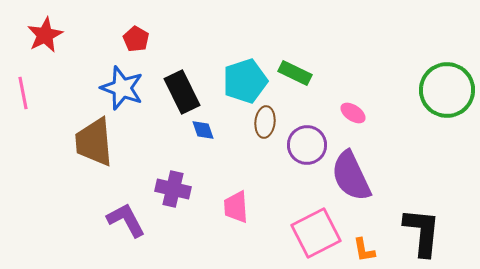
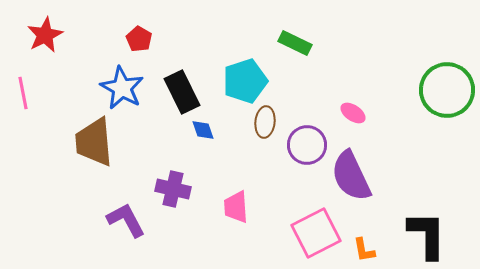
red pentagon: moved 3 px right
green rectangle: moved 30 px up
blue star: rotated 9 degrees clockwise
black L-shape: moved 5 px right, 3 px down; rotated 6 degrees counterclockwise
